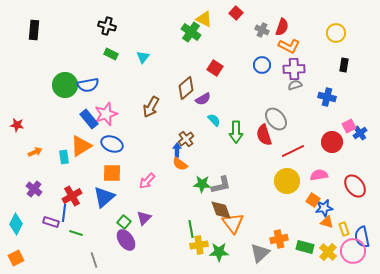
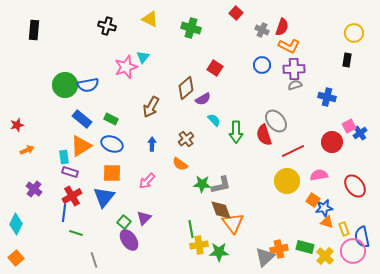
yellow triangle at (204, 19): moved 54 px left
green cross at (191, 32): moved 4 px up; rotated 18 degrees counterclockwise
yellow circle at (336, 33): moved 18 px right
green rectangle at (111, 54): moved 65 px down
black rectangle at (344, 65): moved 3 px right, 5 px up
pink star at (106, 114): moved 20 px right, 47 px up
blue rectangle at (89, 119): moved 7 px left; rotated 12 degrees counterclockwise
gray ellipse at (276, 119): moved 2 px down
red star at (17, 125): rotated 24 degrees counterclockwise
blue arrow at (177, 150): moved 25 px left, 6 px up
orange arrow at (35, 152): moved 8 px left, 2 px up
blue triangle at (104, 197): rotated 10 degrees counterclockwise
purple rectangle at (51, 222): moved 19 px right, 50 px up
orange cross at (279, 239): moved 10 px down
purple ellipse at (126, 240): moved 3 px right
yellow cross at (328, 252): moved 3 px left, 4 px down
gray triangle at (260, 253): moved 5 px right, 4 px down
orange square at (16, 258): rotated 14 degrees counterclockwise
